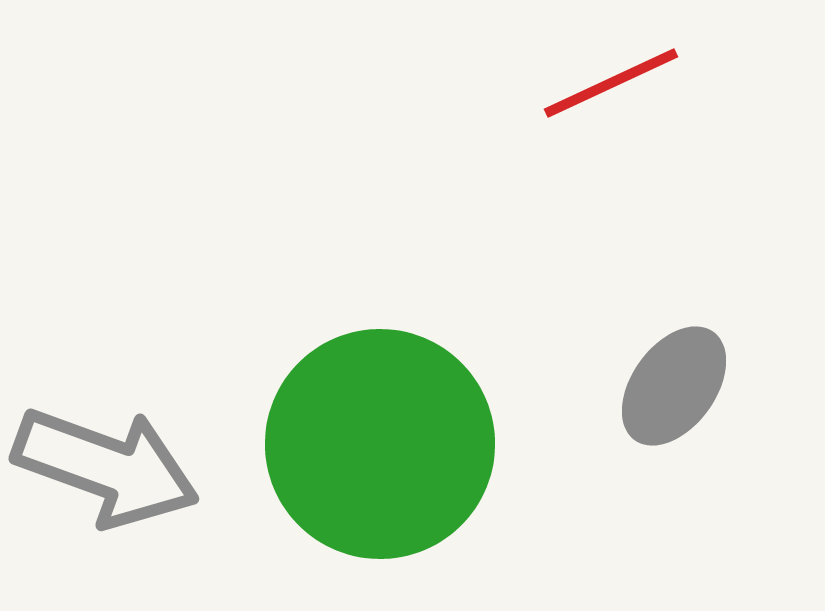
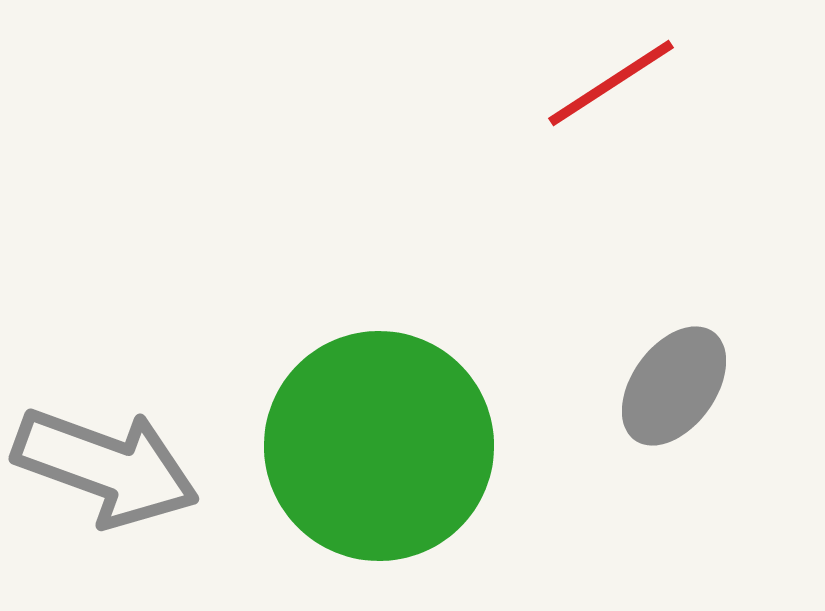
red line: rotated 8 degrees counterclockwise
green circle: moved 1 px left, 2 px down
